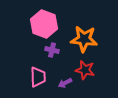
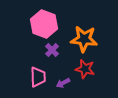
purple cross: rotated 32 degrees clockwise
red star: moved 1 px up
purple arrow: moved 2 px left
